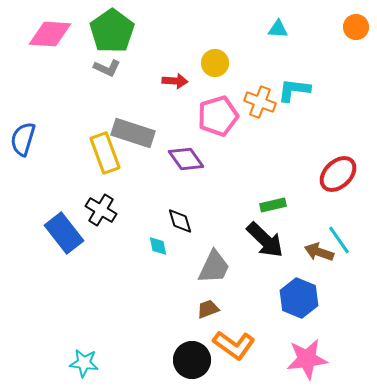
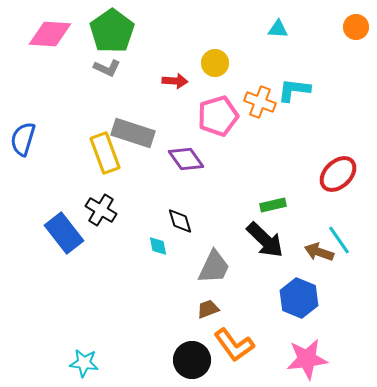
orange L-shape: rotated 18 degrees clockwise
